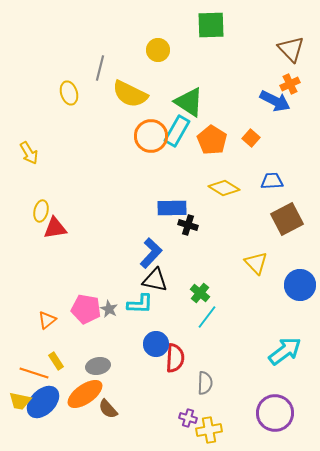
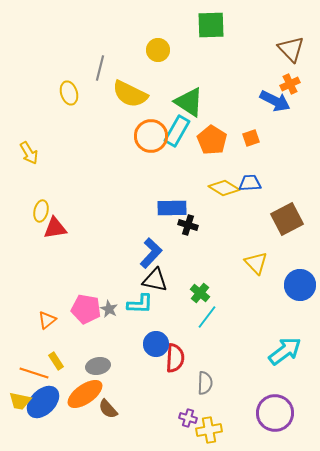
orange square at (251, 138): rotated 30 degrees clockwise
blue trapezoid at (272, 181): moved 22 px left, 2 px down
